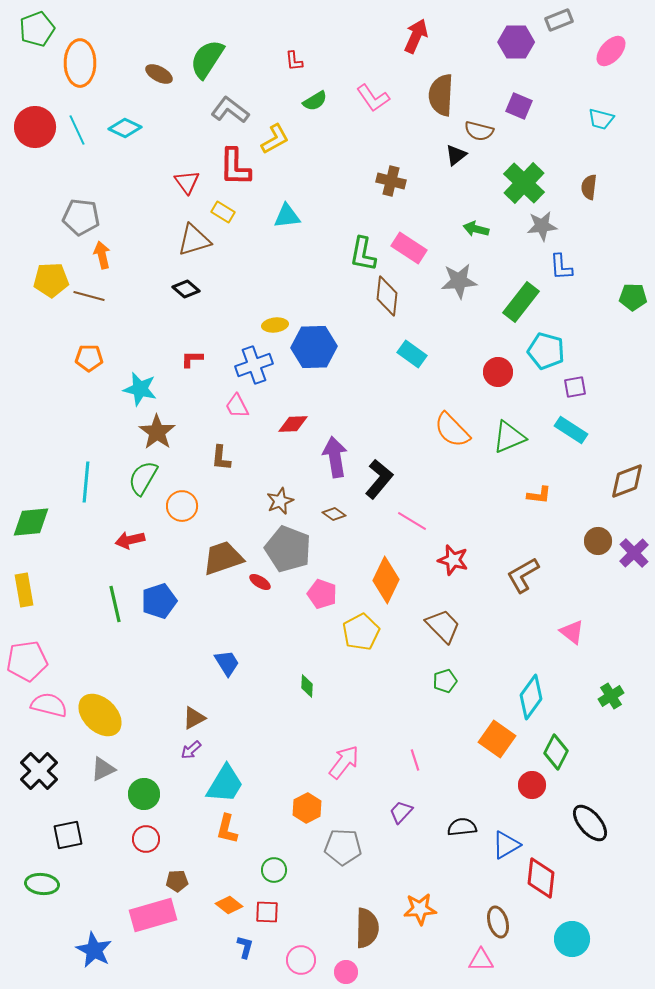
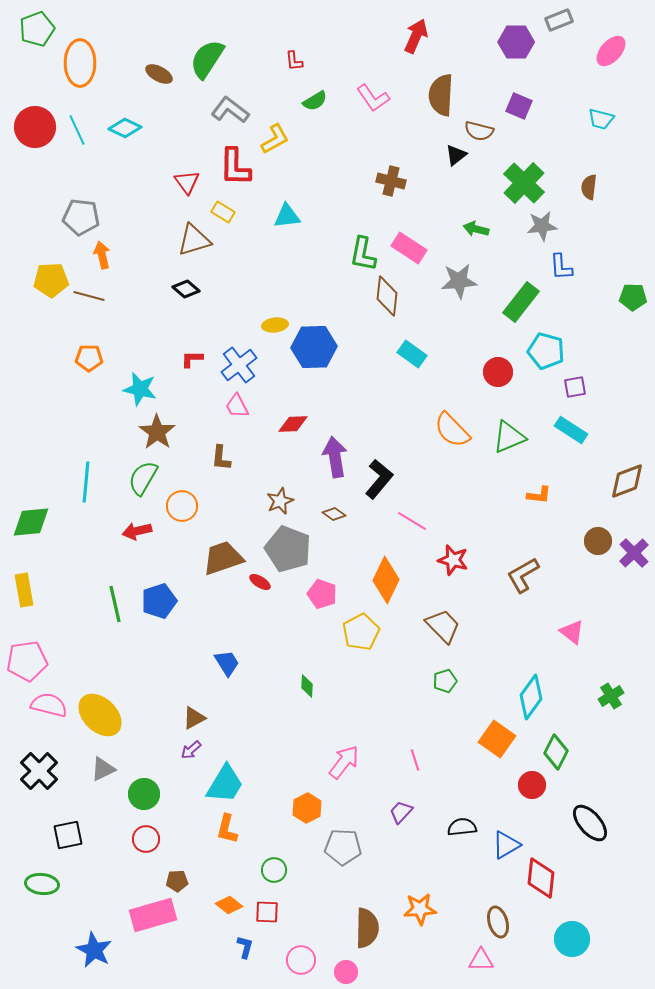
blue cross at (254, 365): moved 15 px left; rotated 18 degrees counterclockwise
red arrow at (130, 540): moved 7 px right, 9 px up
